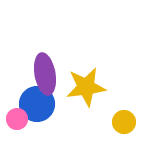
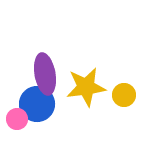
yellow circle: moved 27 px up
